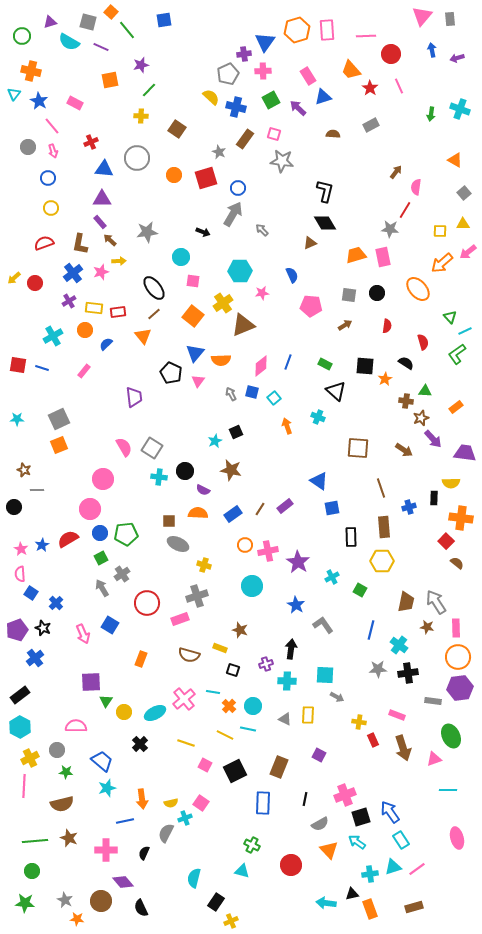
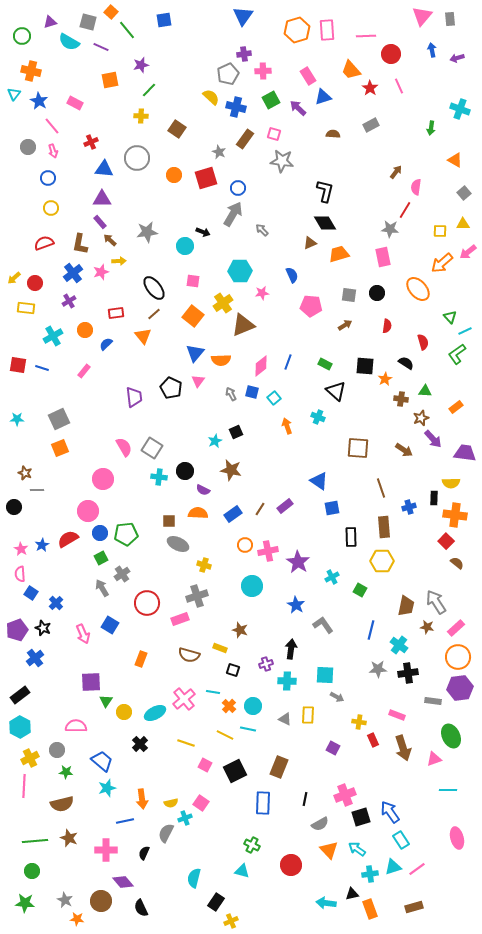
blue triangle at (265, 42): moved 22 px left, 26 px up
green arrow at (431, 114): moved 14 px down
orange trapezoid at (356, 255): moved 17 px left, 1 px up
cyan circle at (181, 257): moved 4 px right, 11 px up
yellow rectangle at (94, 308): moved 68 px left
red rectangle at (118, 312): moved 2 px left, 1 px down
black pentagon at (171, 373): moved 15 px down
brown cross at (406, 401): moved 5 px left, 2 px up
orange square at (59, 445): moved 1 px right, 3 px down
brown star at (24, 470): moved 1 px right, 3 px down
pink circle at (90, 509): moved 2 px left, 2 px down
orange cross at (461, 518): moved 6 px left, 3 px up
brown trapezoid at (406, 602): moved 4 px down
pink rectangle at (456, 628): rotated 48 degrees clockwise
purple square at (319, 755): moved 14 px right, 7 px up
cyan arrow at (357, 842): moved 7 px down
